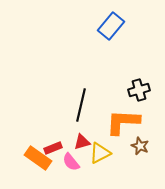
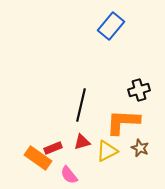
brown star: moved 2 px down
yellow triangle: moved 7 px right, 2 px up
pink semicircle: moved 2 px left, 13 px down
